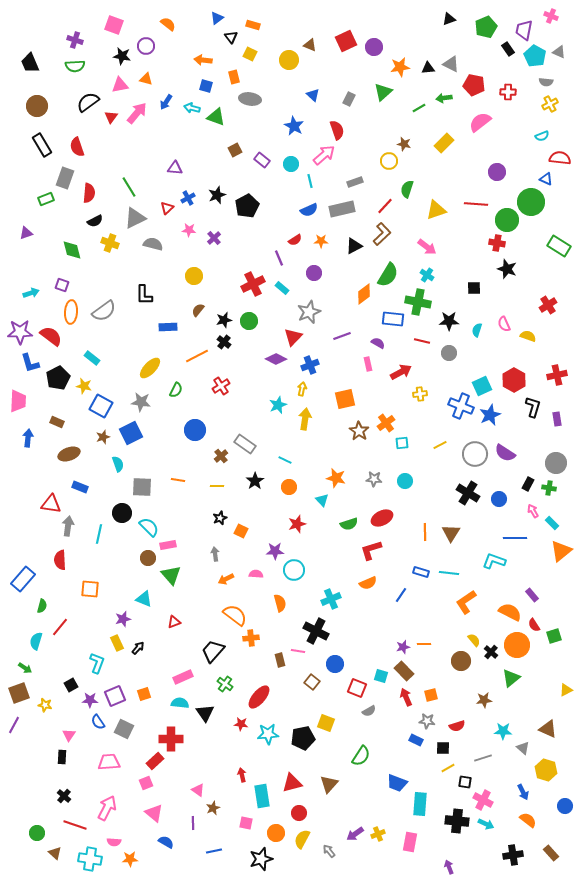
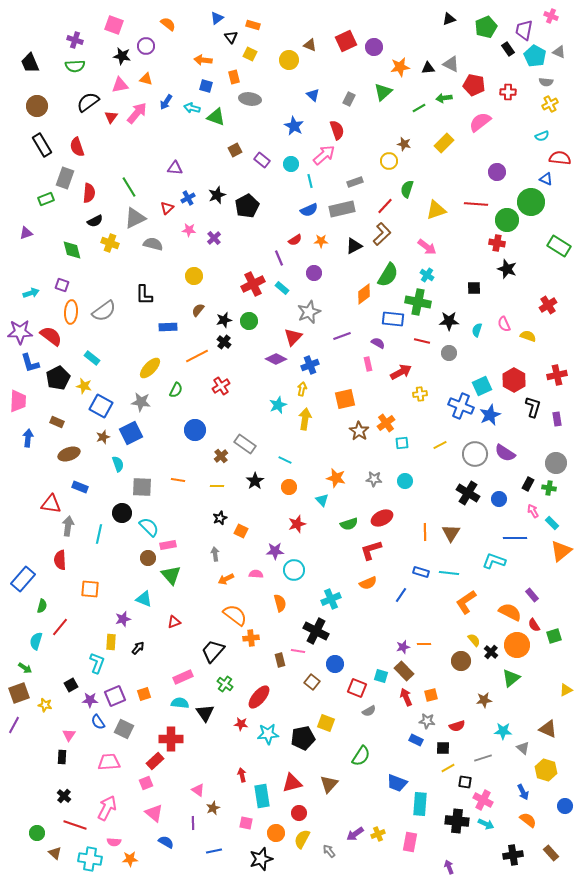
yellow rectangle at (117, 643): moved 6 px left, 1 px up; rotated 28 degrees clockwise
